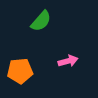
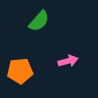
green semicircle: moved 2 px left
